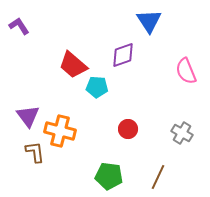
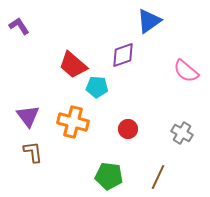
blue triangle: rotated 28 degrees clockwise
pink semicircle: rotated 28 degrees counterclockwise
orange cross: moved 13 px right, 9 px up
brown L-shape: moved 2 px left
